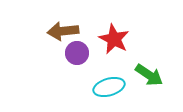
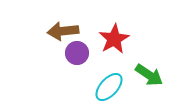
red star: rotated 16 degrees clockwise
cyan ellipse: rotated 32 degrees counterclockwise
